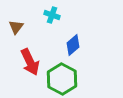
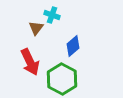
brown triangle: moved 20 px right, 1 px down
blue diamond: moved 1 px down
